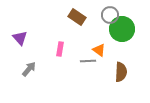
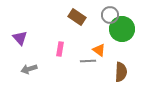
gray arrow: rotated 147 degrees counterclockwise
